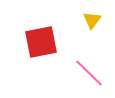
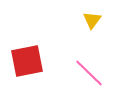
red square: moved 14 px left, 19 px down
